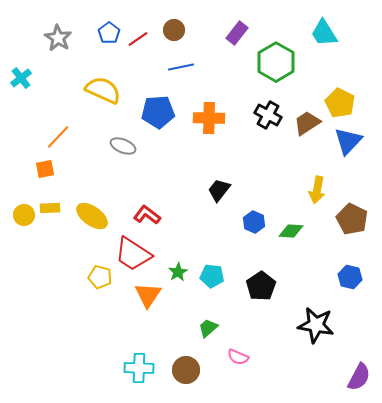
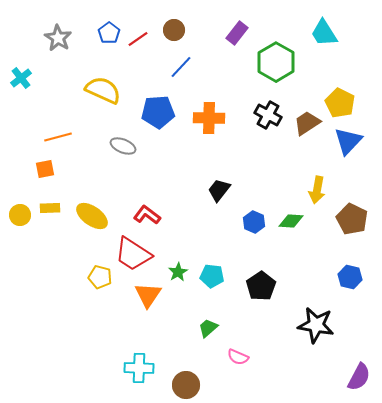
blue line at (181, 67): rotated 35 degrees counterclockwise
orange line at (58, 137): rotated 32 degrees clockwise
yellow circle at (24, 215): moved 4 px left
green diamond at (291, 231): moved 10 px up
brown circle at (186, 370): moved 15 px down
